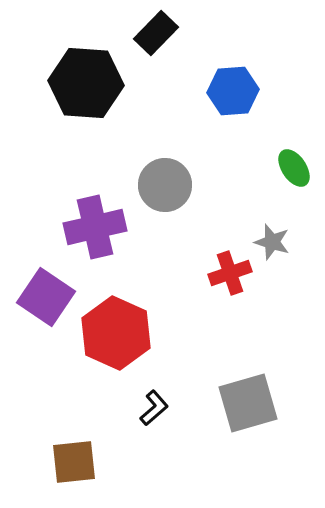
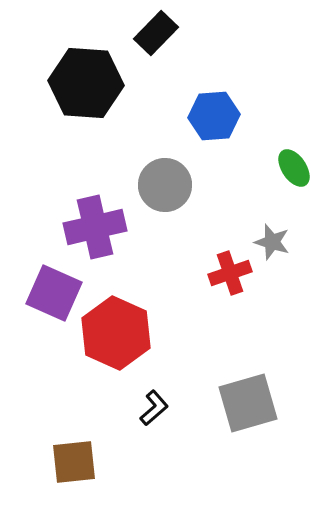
blue hexagon: moved 19 px left, 25 px down
purple square: moved 8 px right, 4 px up; rotated 10 degrees counterclockwise
